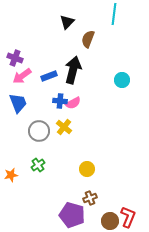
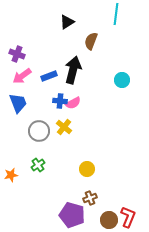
cyan line: moved 2 px right
black triangle: rotated 14 degrees clockwise
brown semicircle: moved 3 px right, 2 px down
purple cross: moved 2 px right, 4 px up
brown circle: moved 1 px left, 1 px up
